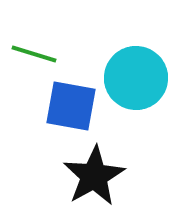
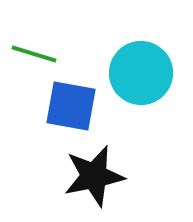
cyan circle: moved 5 px right, 5 px up
black star: rotated 18 degrees clockwise
